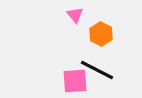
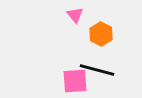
black line: rotated 12 degrees counterclockwise
